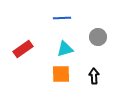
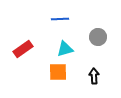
blue line: moved 2 px left, 1 px down
orange square: moved 3 px left, 2 px up
